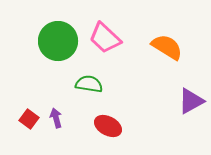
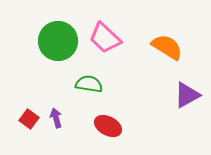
purple triangle: moved 4 px left, 6 px up
